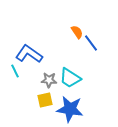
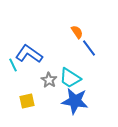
blue line: moved 2 px left, 5 px down
cyan line: moved 2 px left, 6 px up
gray star: rotated 28 degrees clockwise
yellow square: moved 18 px left, 1 px down
blue star: moved 5 px right, 8 px up
